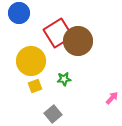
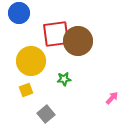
red square: moved 2 px left, 1 px down; rotated 24 degrees clockwise
yellow square: moved 9 px left, 4 px down
gray square: moved 7 px left
